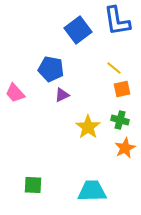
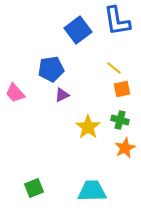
blue pentagon: rotated 20 degrees counterclockwise
green square: moved 1 px right, 3 px down; rotated 24 degrees counterclockwise
